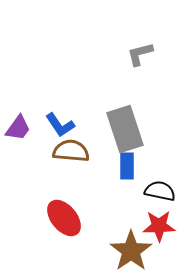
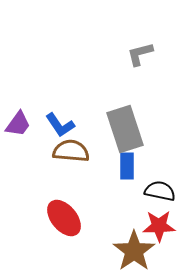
purple trapezoid: moved 4 px up
brown star: moved 3 px right
